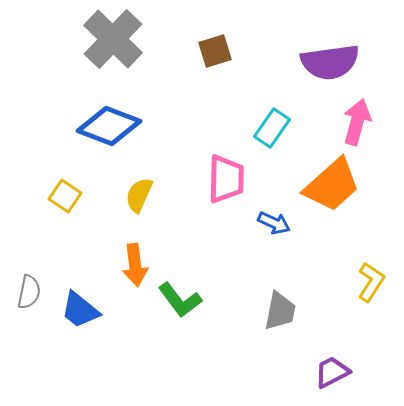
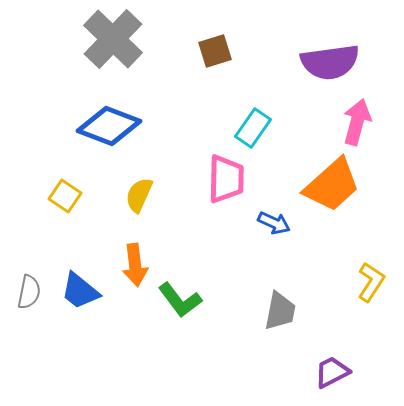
cyan rectangle: moved 19 px left
blue trapezoid: moved 19 px up
